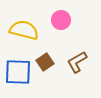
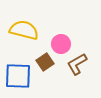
pink circle: moved 24 px down
brown L-shape: moved 2 px down
blue square: moved 4 px down
